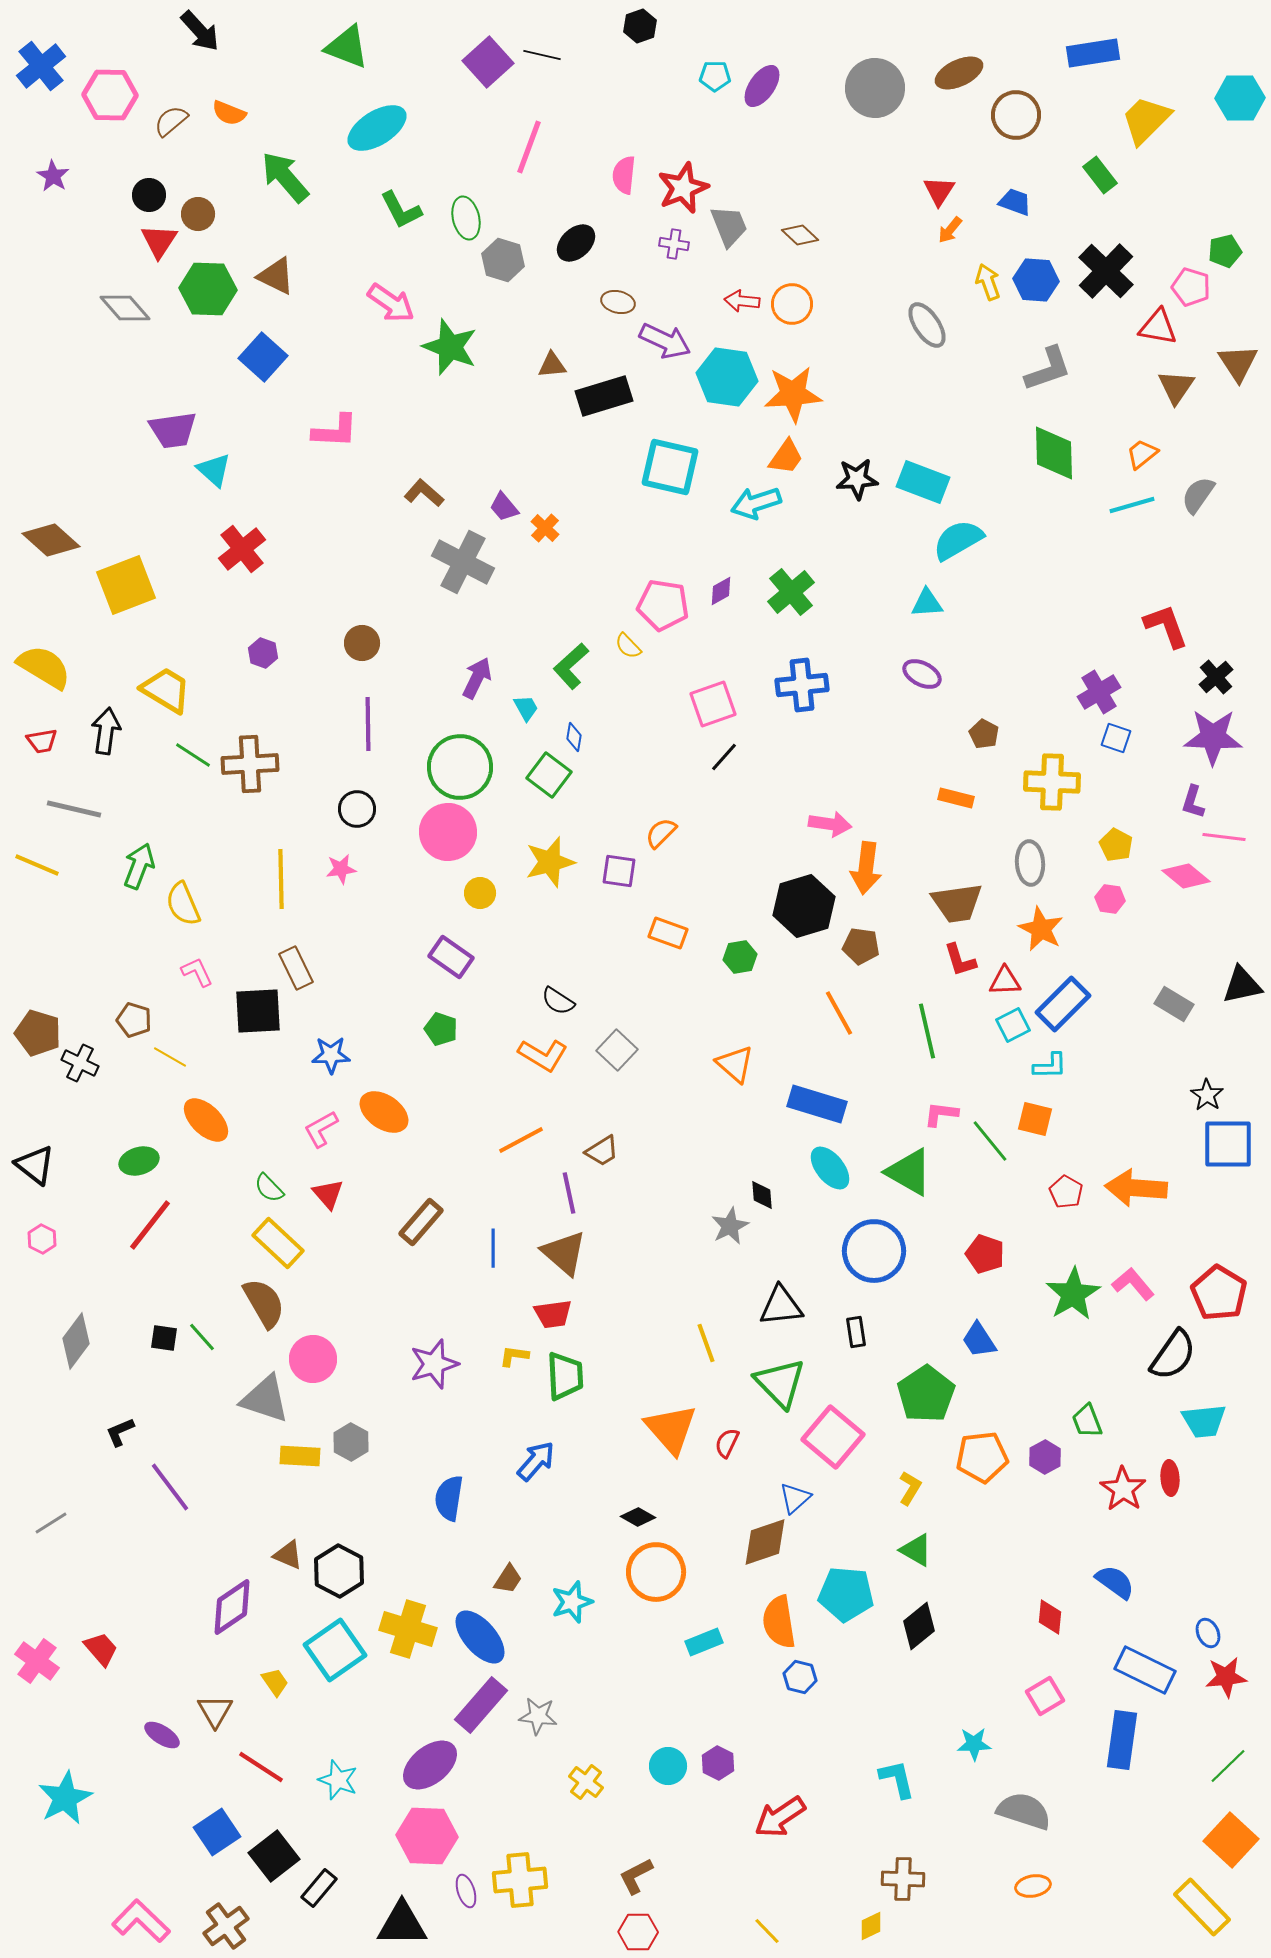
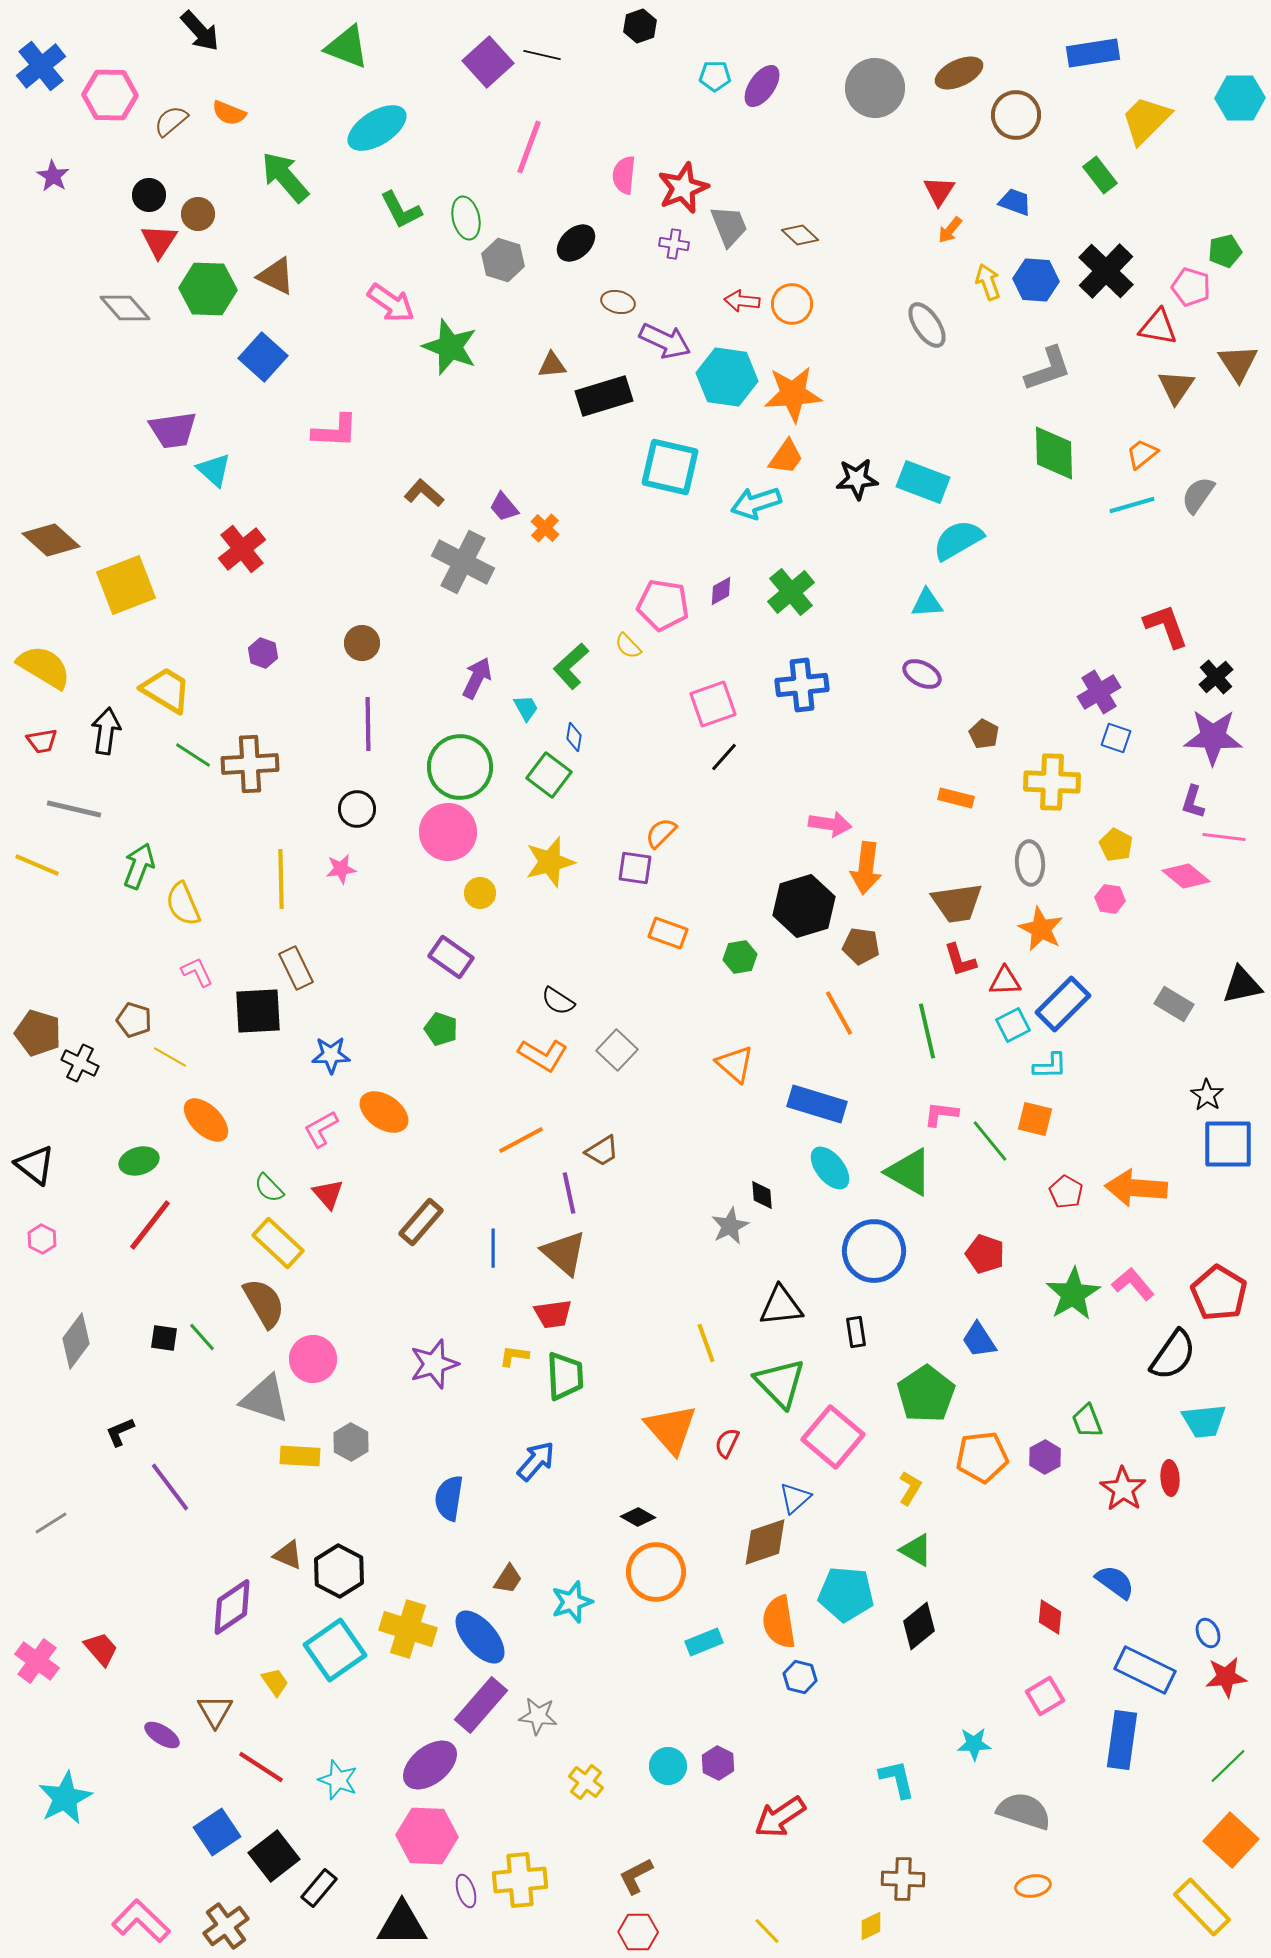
purple square at (619, 871): moved 16 px right, 3 px up
